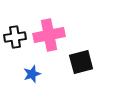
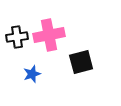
black cross: moved 2 px right
